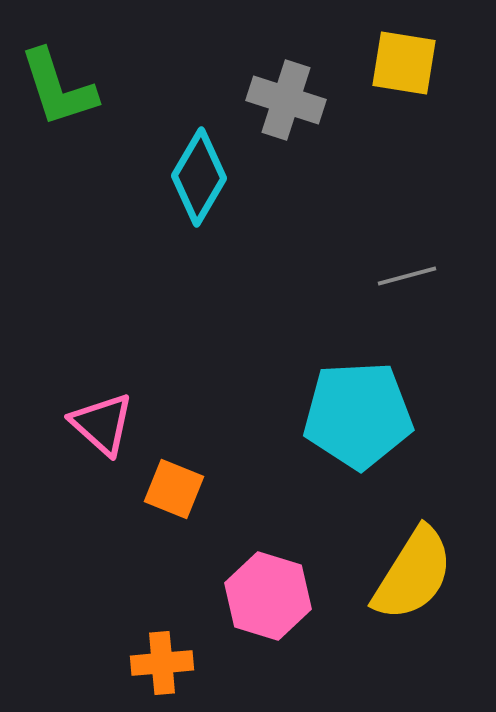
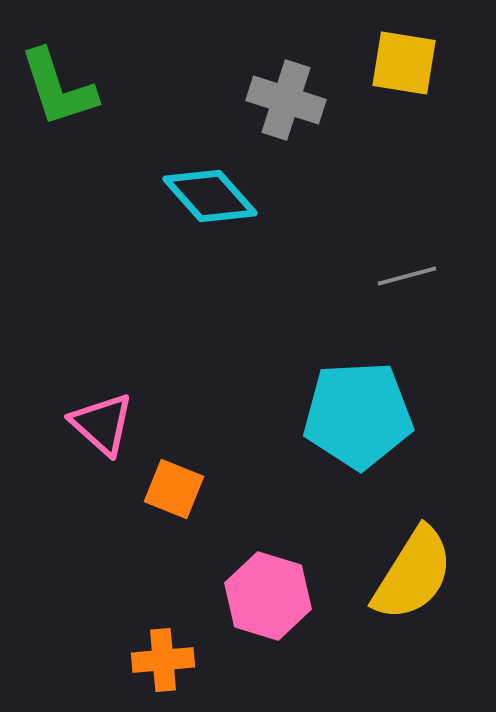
cyan diamond: moved 11 px right, 19 px down; rotated 72 degrees counterclockwise
orange cross: moved 1 px right, 3 px up
